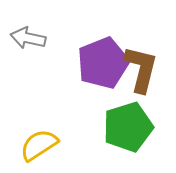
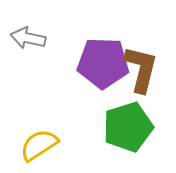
purple pentagon: rotated 24 degrees clockwise
